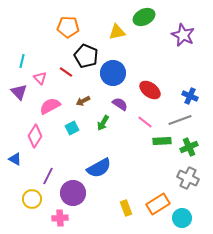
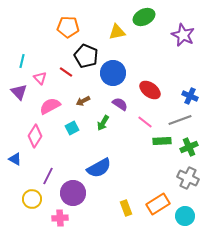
cyan circle: moved 3 px right, 2 px up
